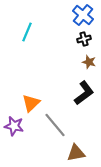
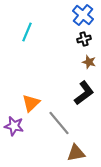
gray line: moved 4 px right, 2 px up
